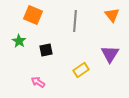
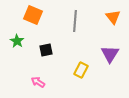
orange triangle: moved 1 px right, 2 px down
green star: moved 2 px left
yellow rectangle: rotated 28 degrees counterclockwise
